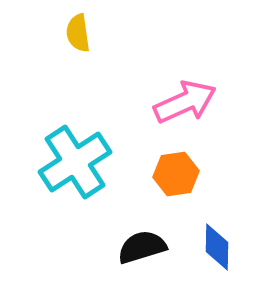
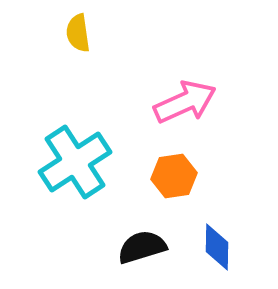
orange hexagon: moved 2 px left, 2 px down
